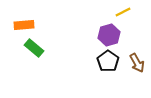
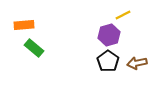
yellow line: moved 3 px down
brown arrow: rotated 108 degrees clockwise
